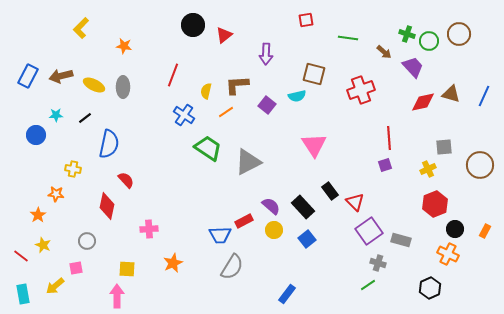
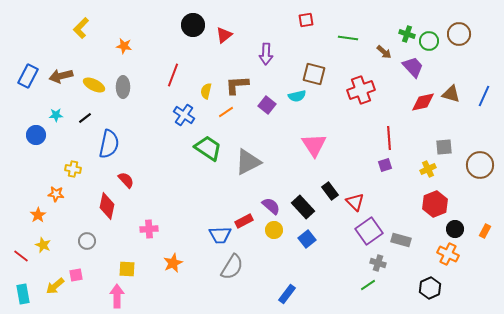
pink square at (76, 268): moved 7 px down
